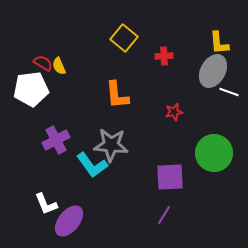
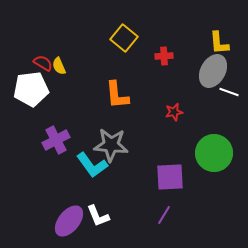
white L-shape: moved 52 px right, 12 px down
